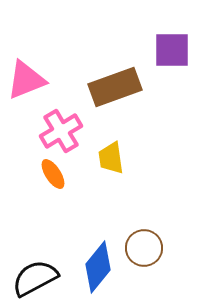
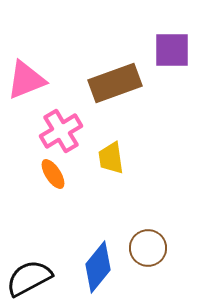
brown rectangle: moved 4 px up
brown circle: moved 4 px right
black semicircle: moved 6 px left
